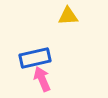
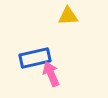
pink arrow: moved 9 px right, 5 px up
